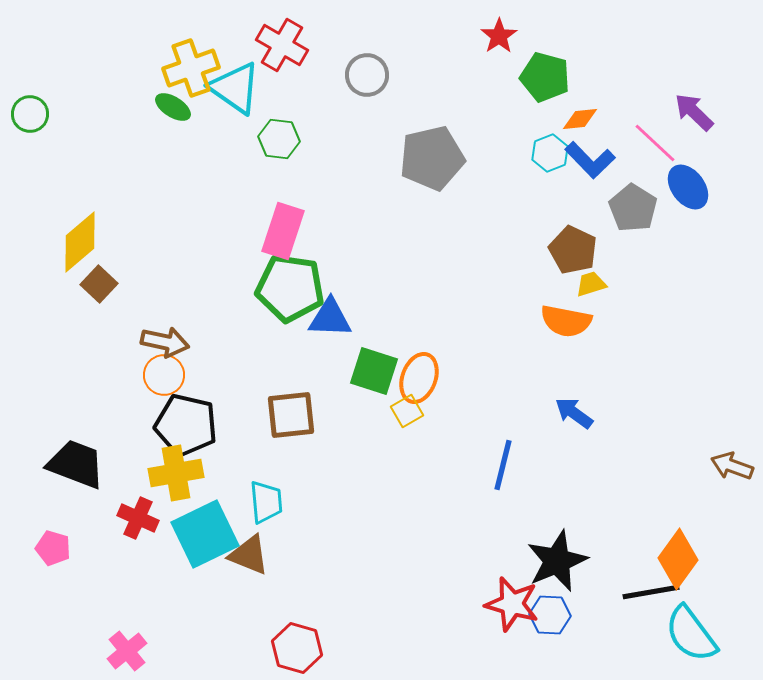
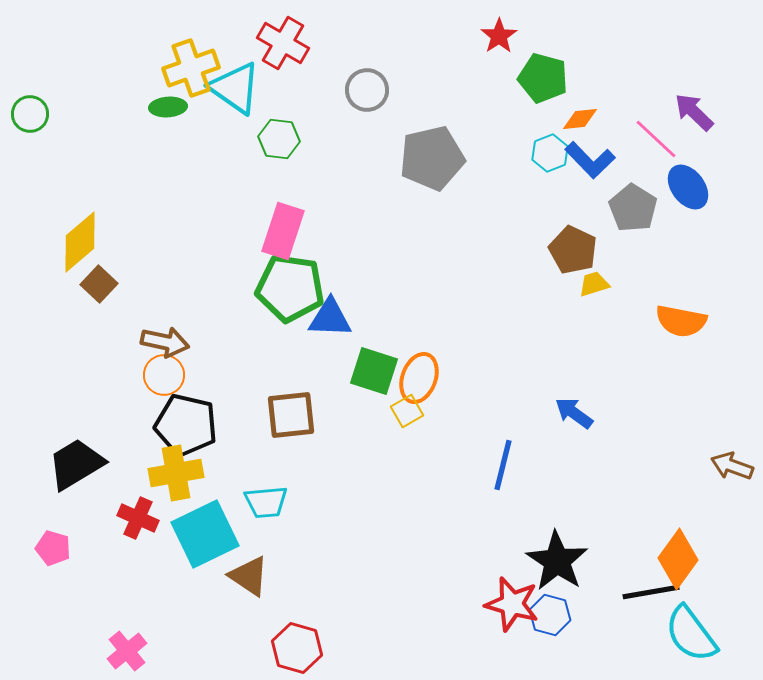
red cross at (282, 45): moved 1 px right, 2 px up
gray circle at (367, 75): moved 15 px down
green pentagon at (545, 77): moved 2 px left, 1 px down
green ellipse at (173, 107): moved 5 px left; rotated 36 degrees counterclockwise
pink line at (655, 143): moved 1 px right, 4 px up
yellow trapezoid at (591, 284): moved 3 px right
orange semicircle at (566, 321): moved 115 px right
black trapezoid at (76, 464): rotated 52 degrees counterclockwise
cyan trapezoid at (266, 502): rotated 90 degrees clockwise
brown triangle at (249, 555): moved 21 px down; rotated 12 degrees clockwise
black star at (557, 561): rotated 16 degrees counterclockwise
blue hexagon at (550, 615): rotated 12 degrees clockwise
